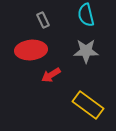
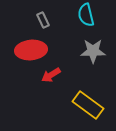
gray star: moved 7 px right
